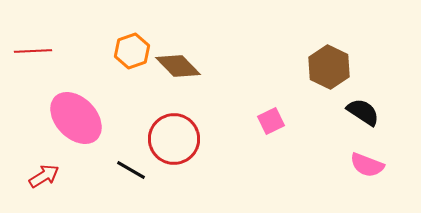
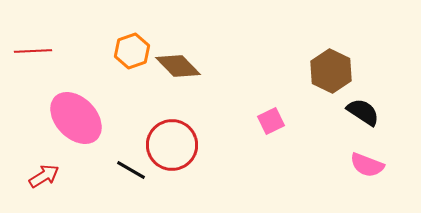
brown hexagon: moved 2 px right, 4 px down
red circle: moved 2 px left, 6 px down
